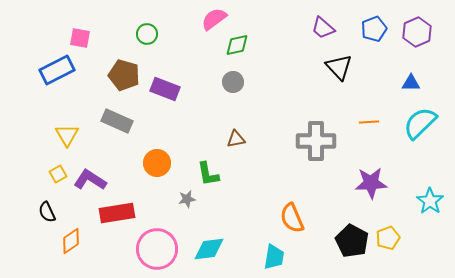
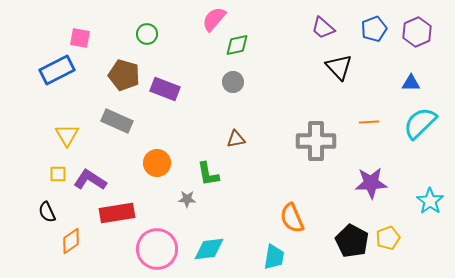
pink semicircle: rotated 12 degrees counterclockwise
yellow square: rotated 30 degrees clockwise
gray star: rotated 12 degrees clockwise
